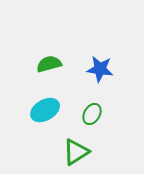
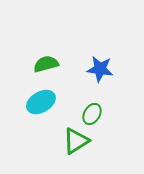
green semicircle: moved 3 px left
cyan ellipse: moved 4 px left, 8 px up
green triangle: moved 11 px up
